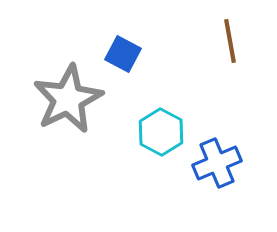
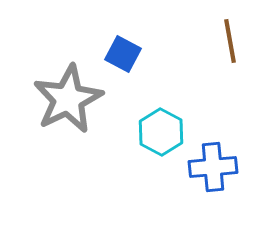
blue cross: moved 4 px left, 4 px down; rotated 18 degrees clockwise
